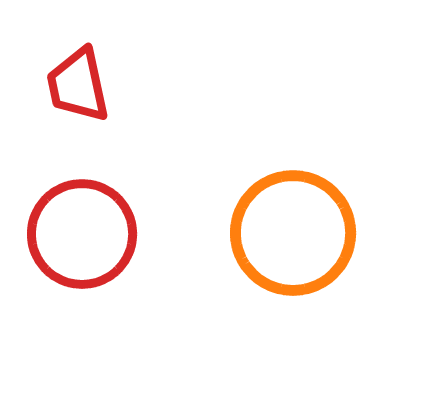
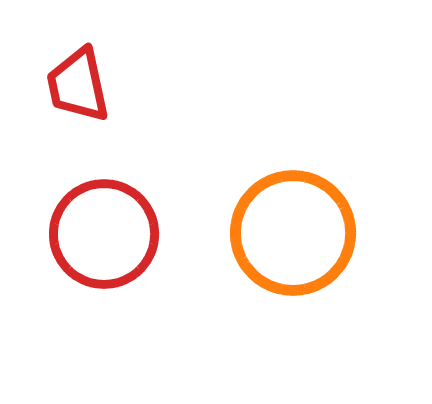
red circle: moved 22 px right
